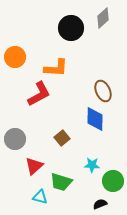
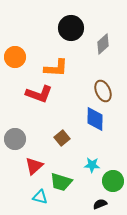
gray diamond: moved 26 px down
red L-shape: rotated 48 degrees clockwise
